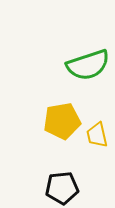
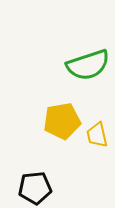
black pentagon: moved 27 px left
